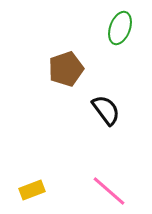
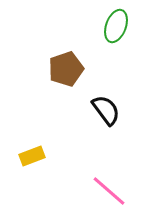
green ellipse: moved 4 px left, 2 px up
yellow rectangle: moved 34 px up
